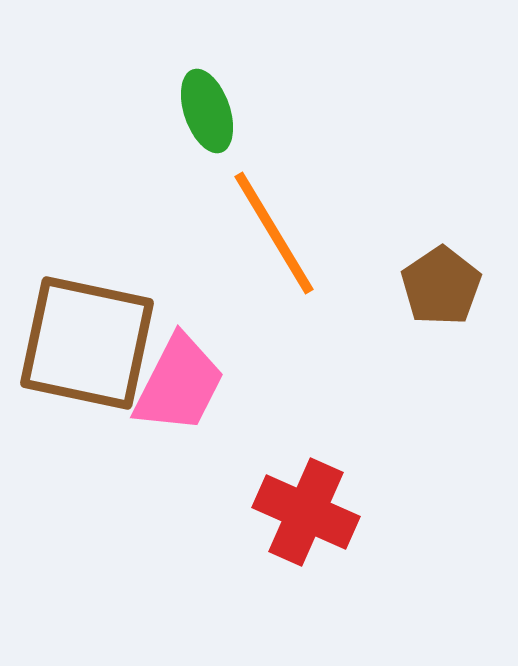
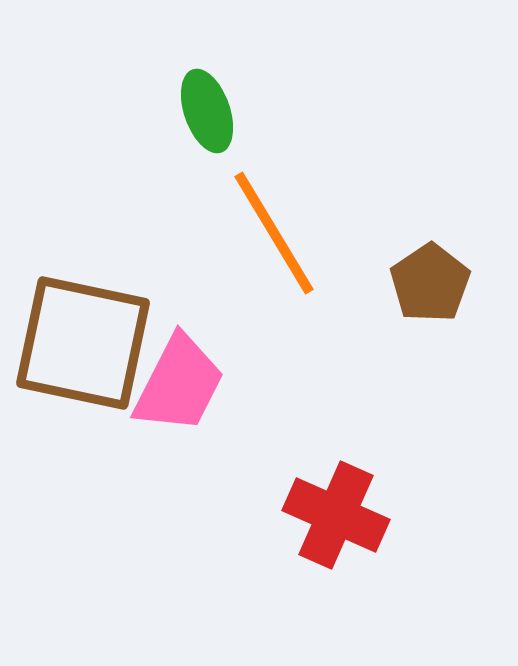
brown pentagon: moved 11 px left, 3 px up
brown square: moved 4 px left
red cross: moved 30 px right, 3 px down
